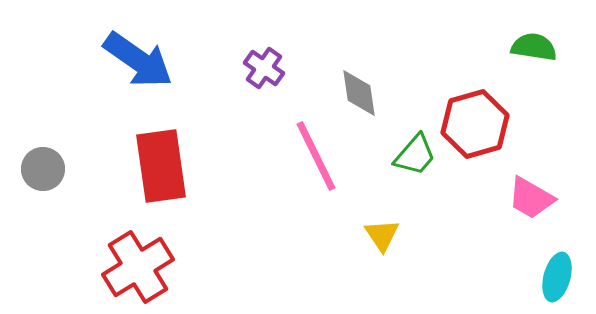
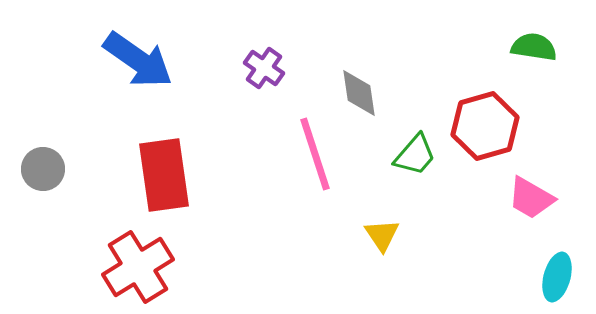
red hexagon: moved 10 px right, 2 px down
pink line: moved 1 px left, 2 px up; rotated 8 degrees clockwise
red rectangle: moved 3 px right, 9 px down
